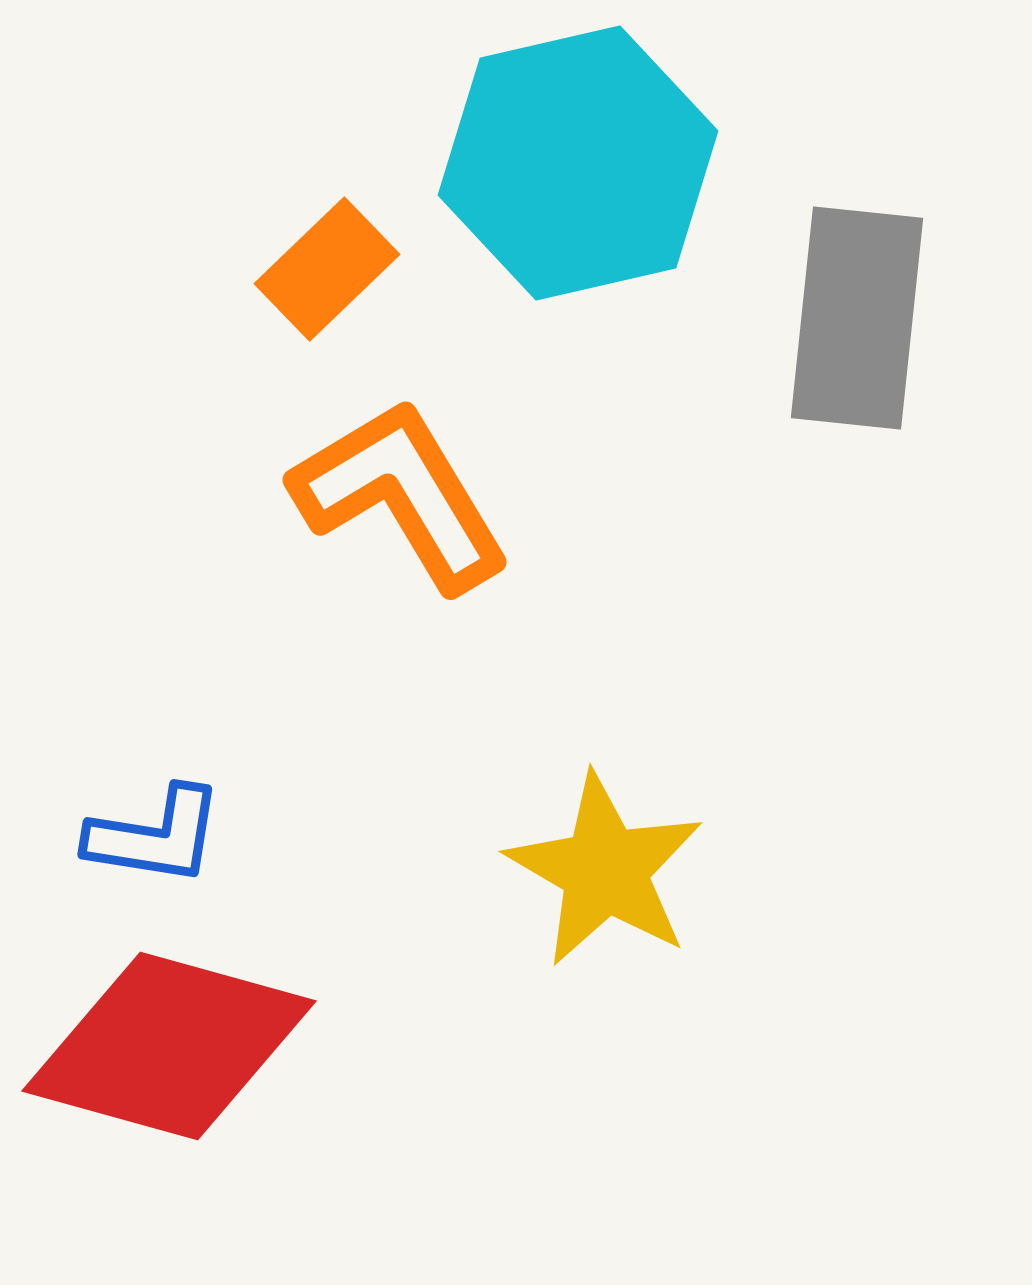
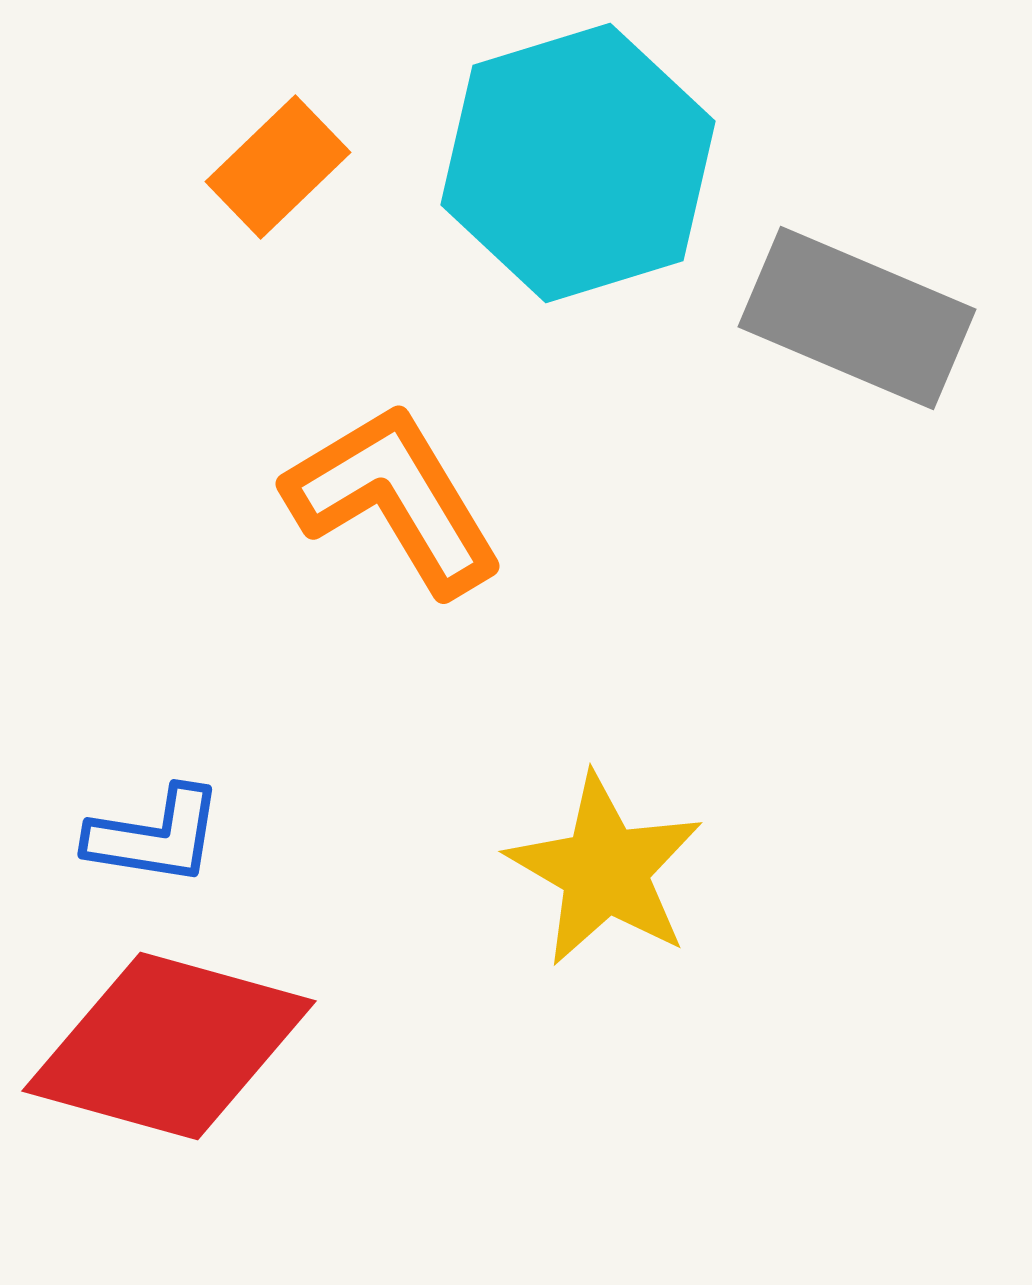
cyan hexagon: rotated 4 degrees counterclockwise
orange rectangle: moved 49 px left, 102 px up
gray rectangle: rotated 73 degrees counterclockwise
orange L-shape: moved 7 px left, 4 px down
